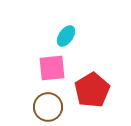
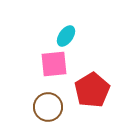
pink square: moved 2 px right, 4 px up
